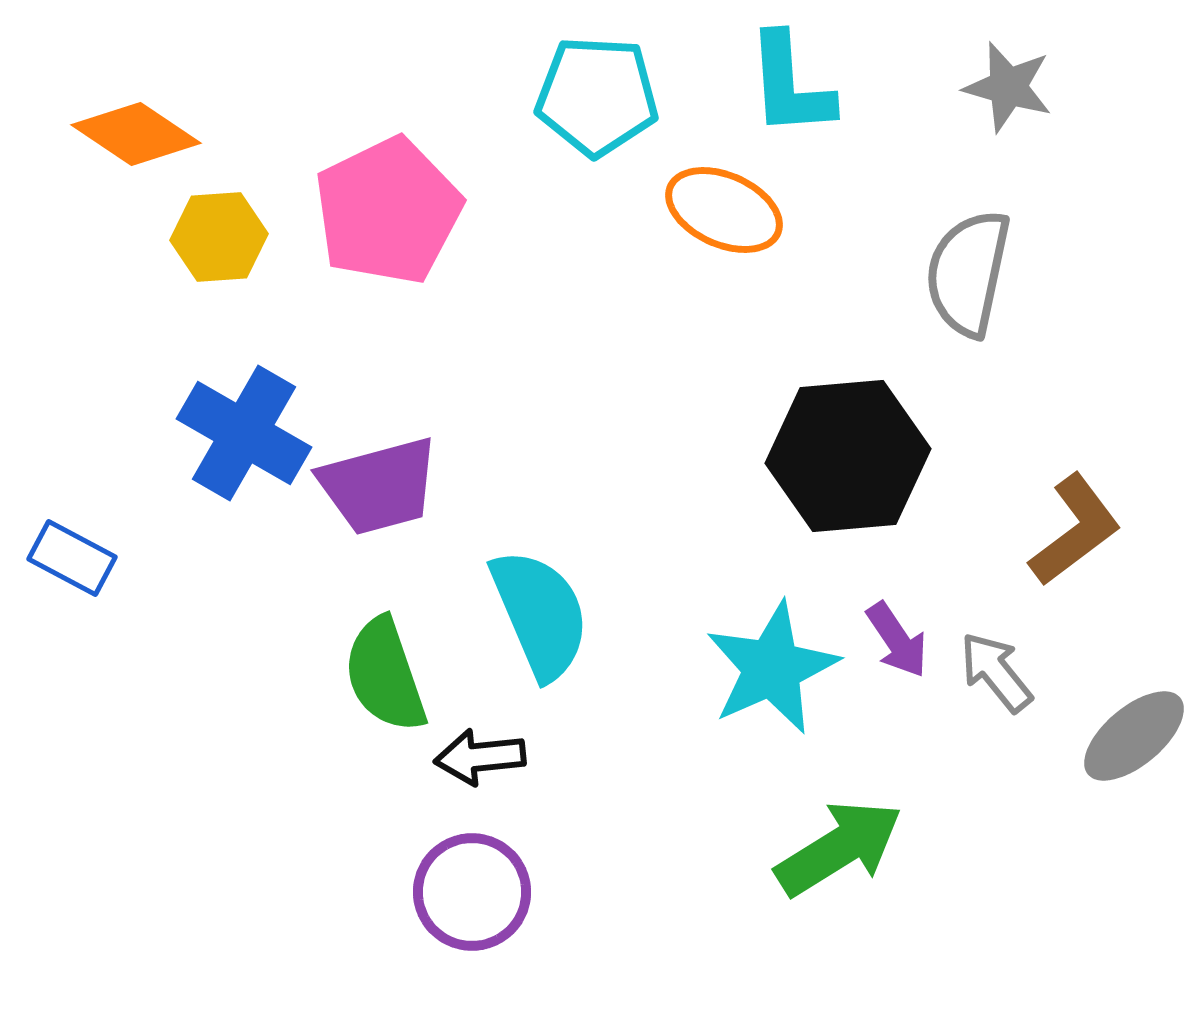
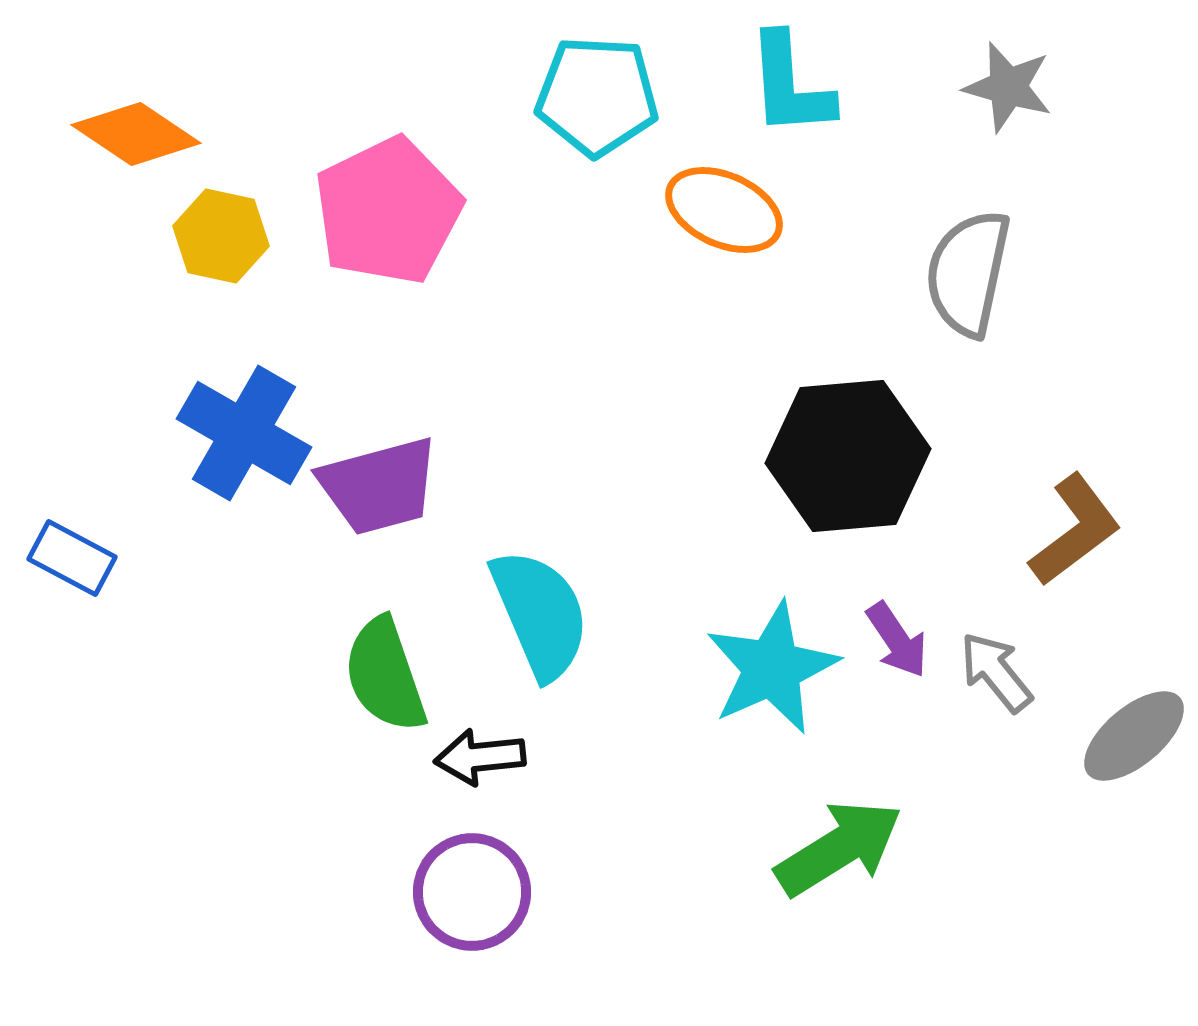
yellow hexagon: moved 2 px right, 1 px up; rotated 16 degrees clockwise
